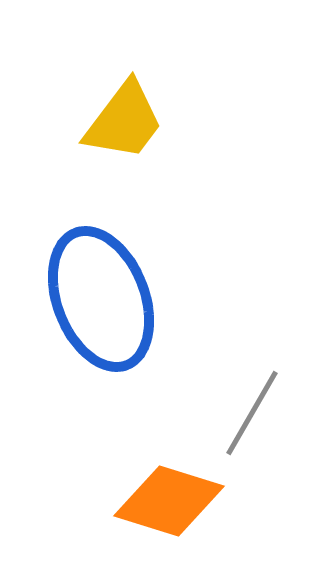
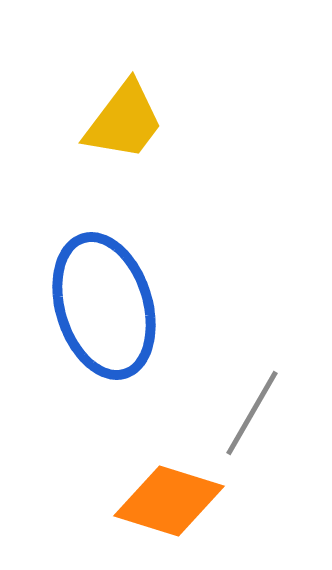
blue ellipse: moved 3 px right, 7 px down; rotated 4 degrees clockwise
